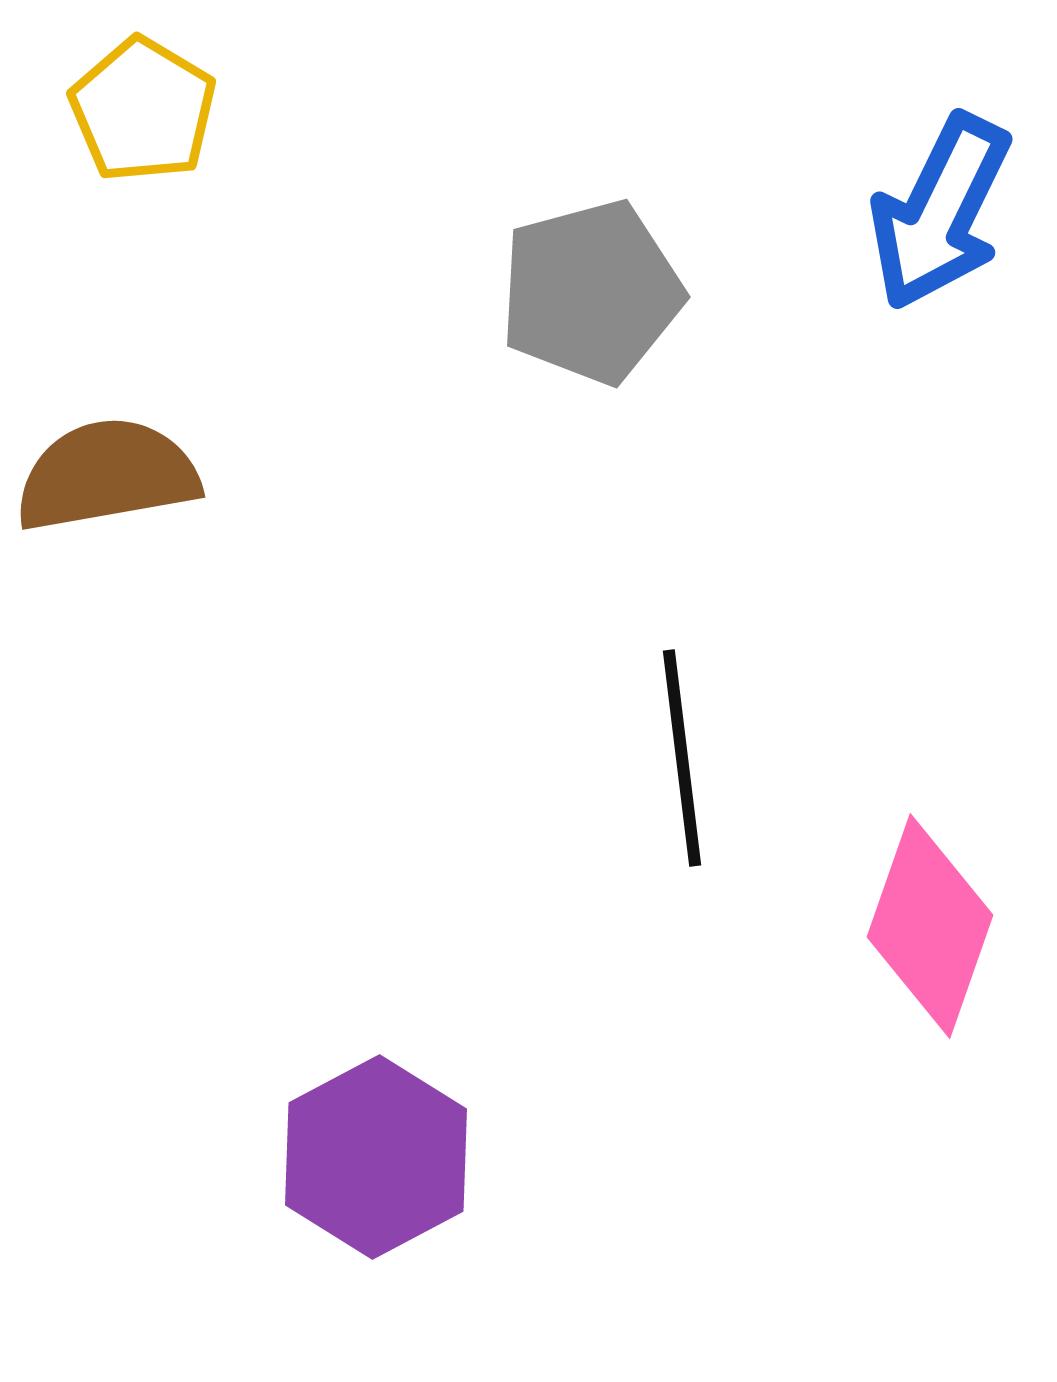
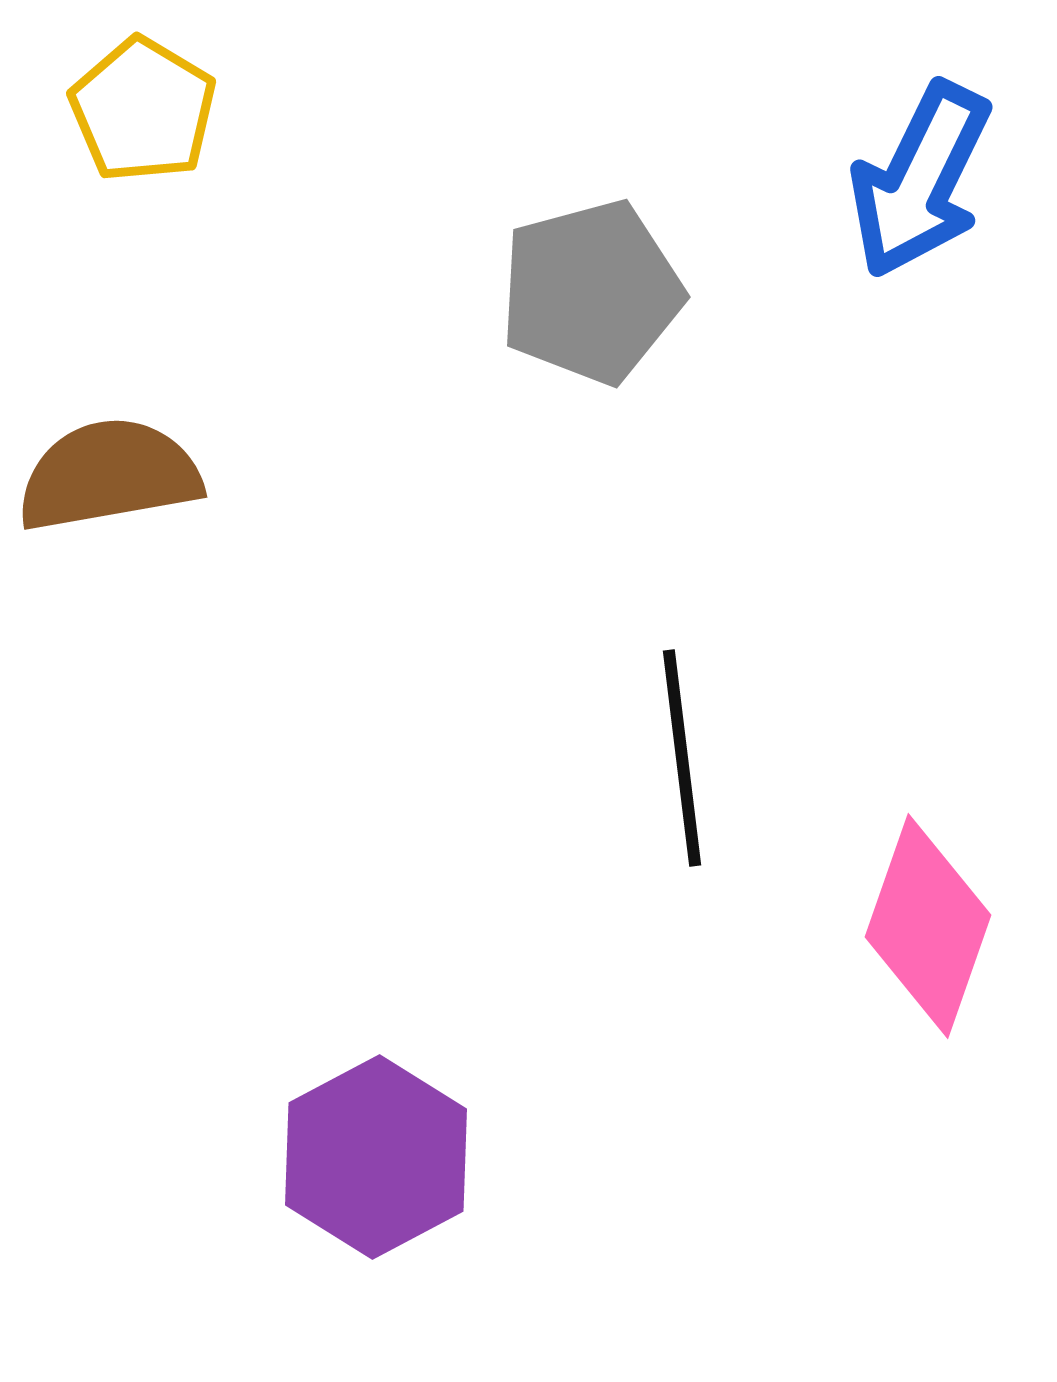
blue arrow: moved 20 px left, 32 px up
brown semicircle: moved 2 px right
pink diamond: moved 2 px left
